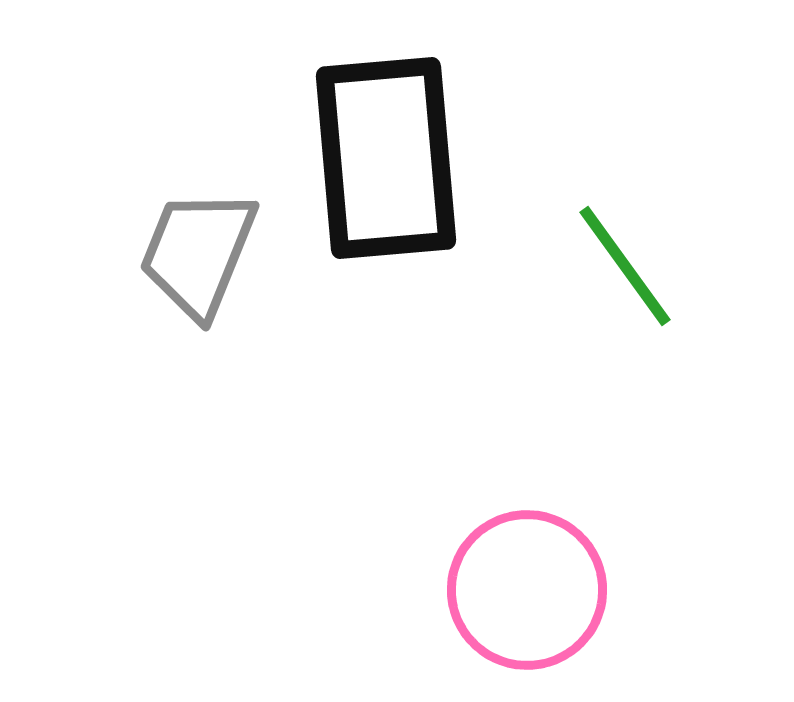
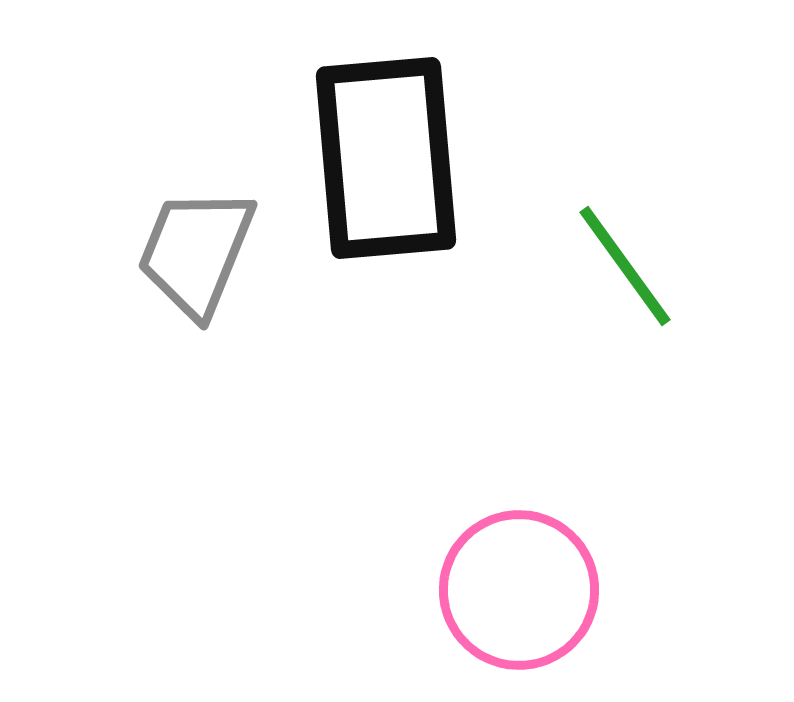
gray trapezoid: moved 2 px left, 1 px up
pink circle: moved 8 px left
